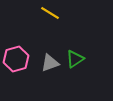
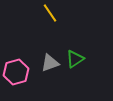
yellow line: rotated 24 degrees clockwise
pink hexagon: moved 13 px down
